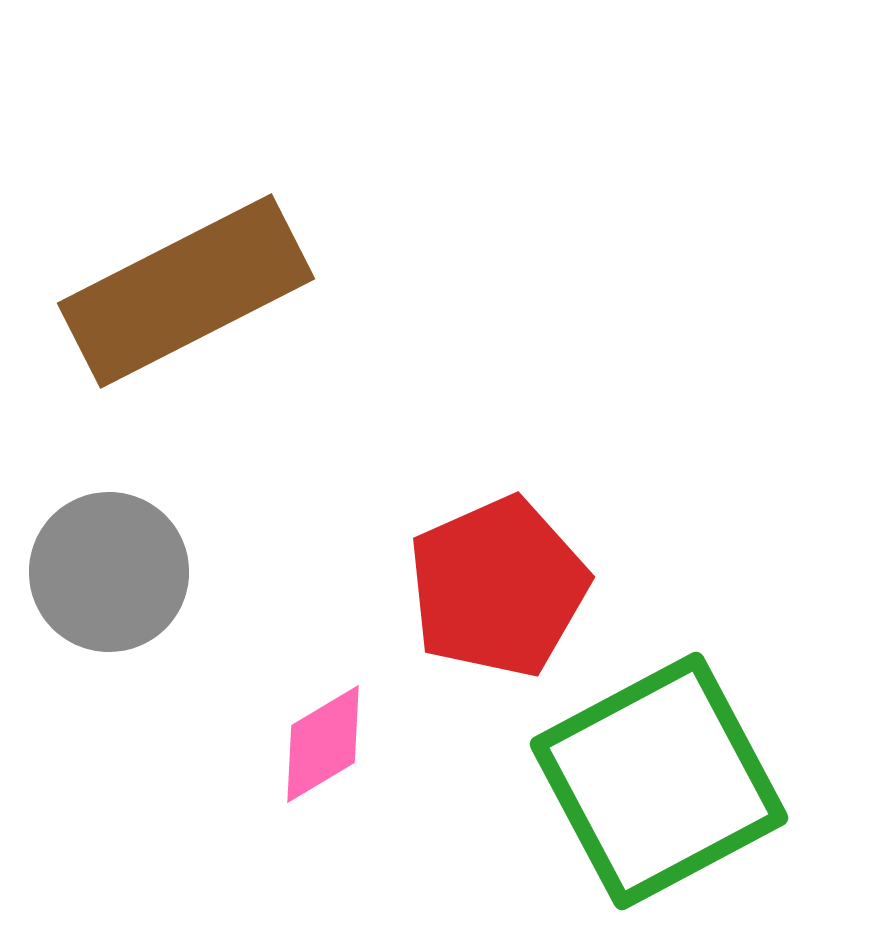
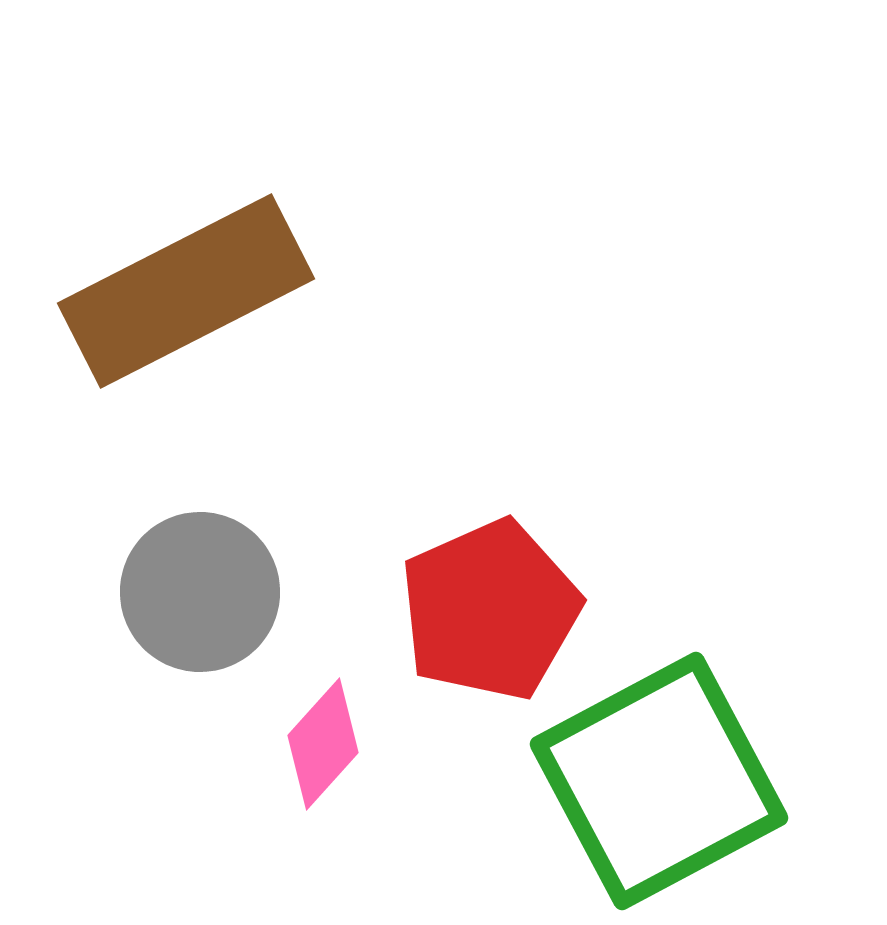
gray circle: moved 91 px right, 20 px down
red pentagon: moved 8 px left, 23 px down
pink diamond: rotated 17 degrees counterclockwise
